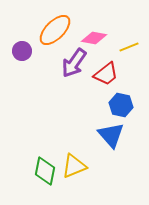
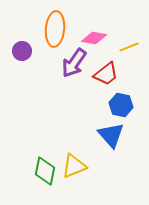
orange ellipse: moved 1 px up; rotated 40 degrees counterclockwise
